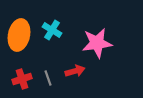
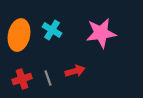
pink star: moved 4 px right, 10 px up
